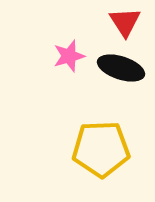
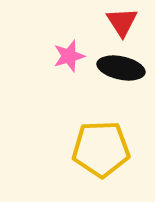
red triangle: moved 3 px left
black ellipse: rotated 6 degrees counterclockwise
